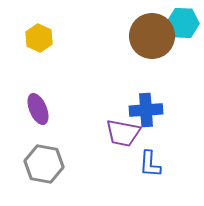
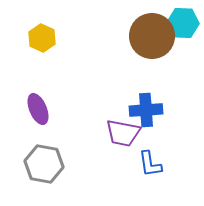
yellow hexagon: moved 3 px right
blue L-shape: rotated 12 degrees counterclockwise
